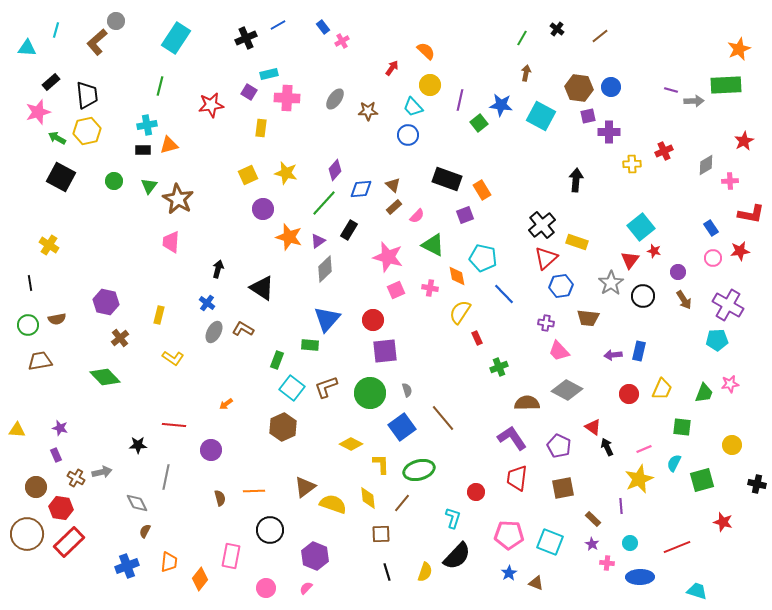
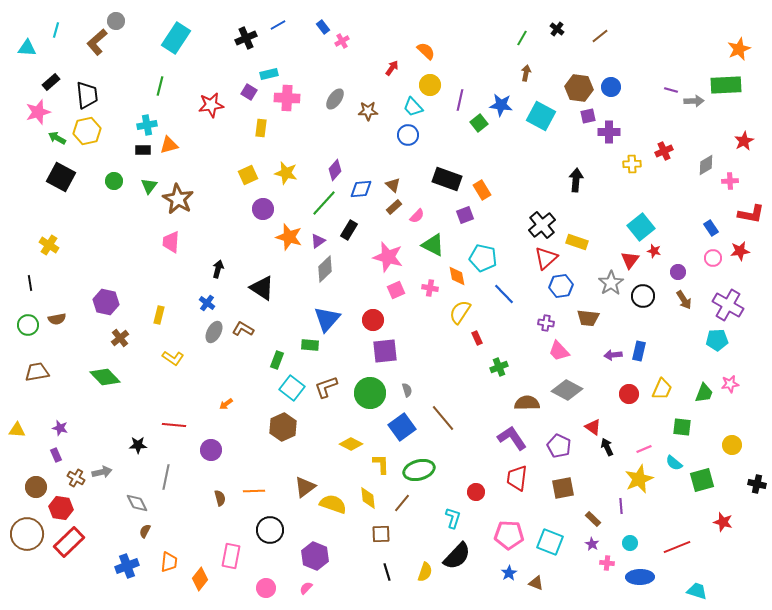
brown trapezoid at (40, 361): moved 3 px left, 11 px down
cyan semicircle at (674, 463): rotated 78 degrees counterclockwise
